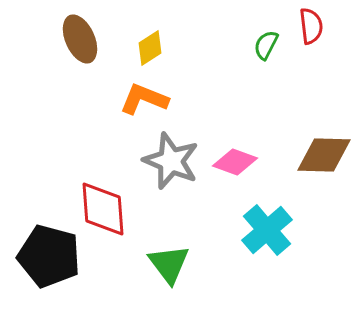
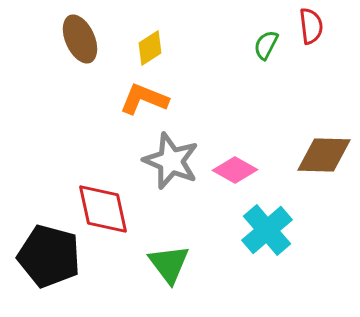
pink diamond: moved 8 px down; rotated 9 degrees clockwise
red diamond: rotated 8 degrees counterclockwise
